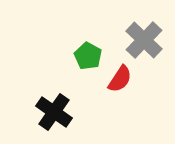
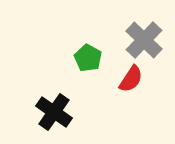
green pentagon: moved 2 px down
red semicircle: moved 11 px right
